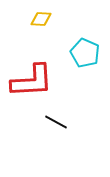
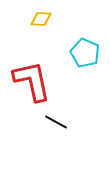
red L-shape: rotated 99 degrees counterclockwise
